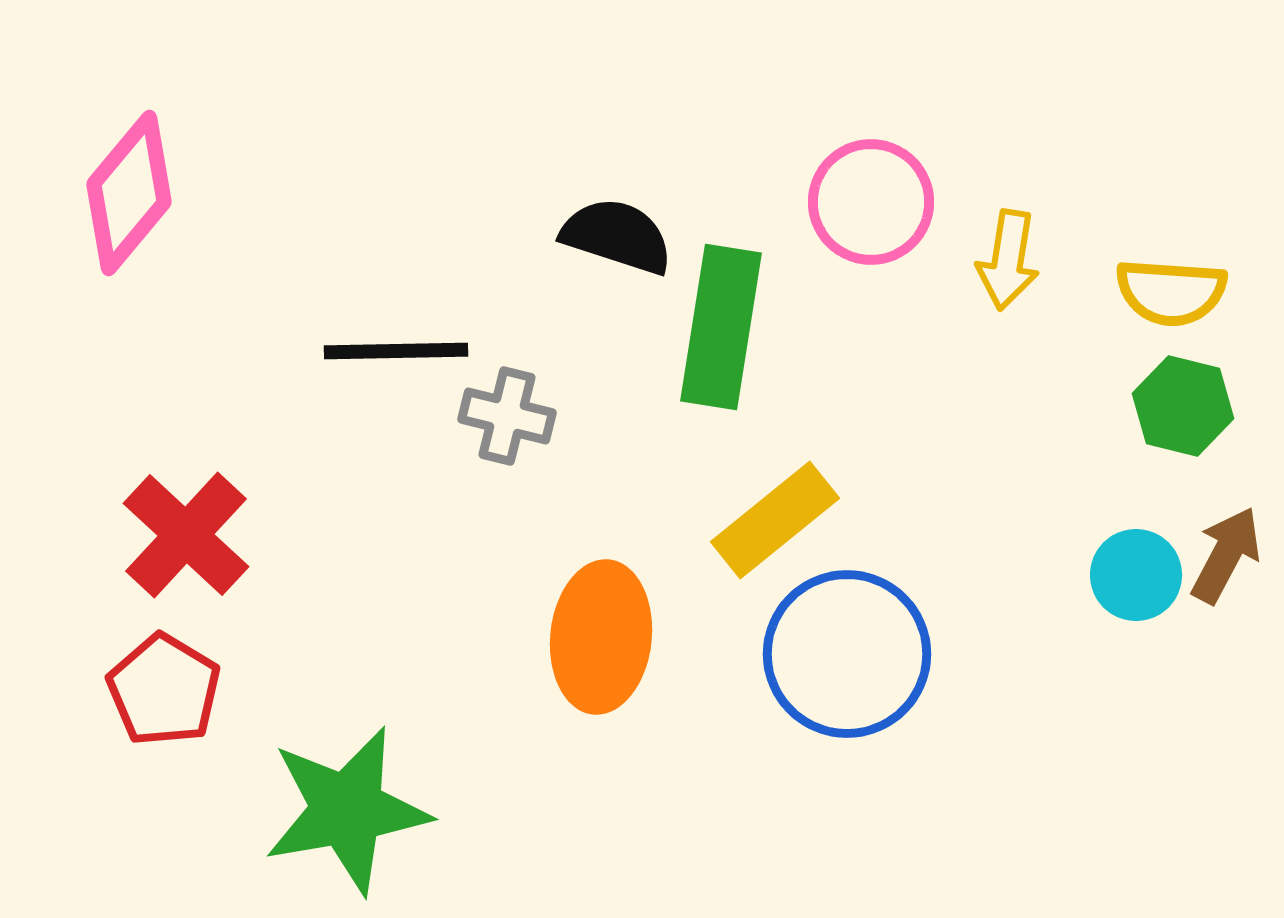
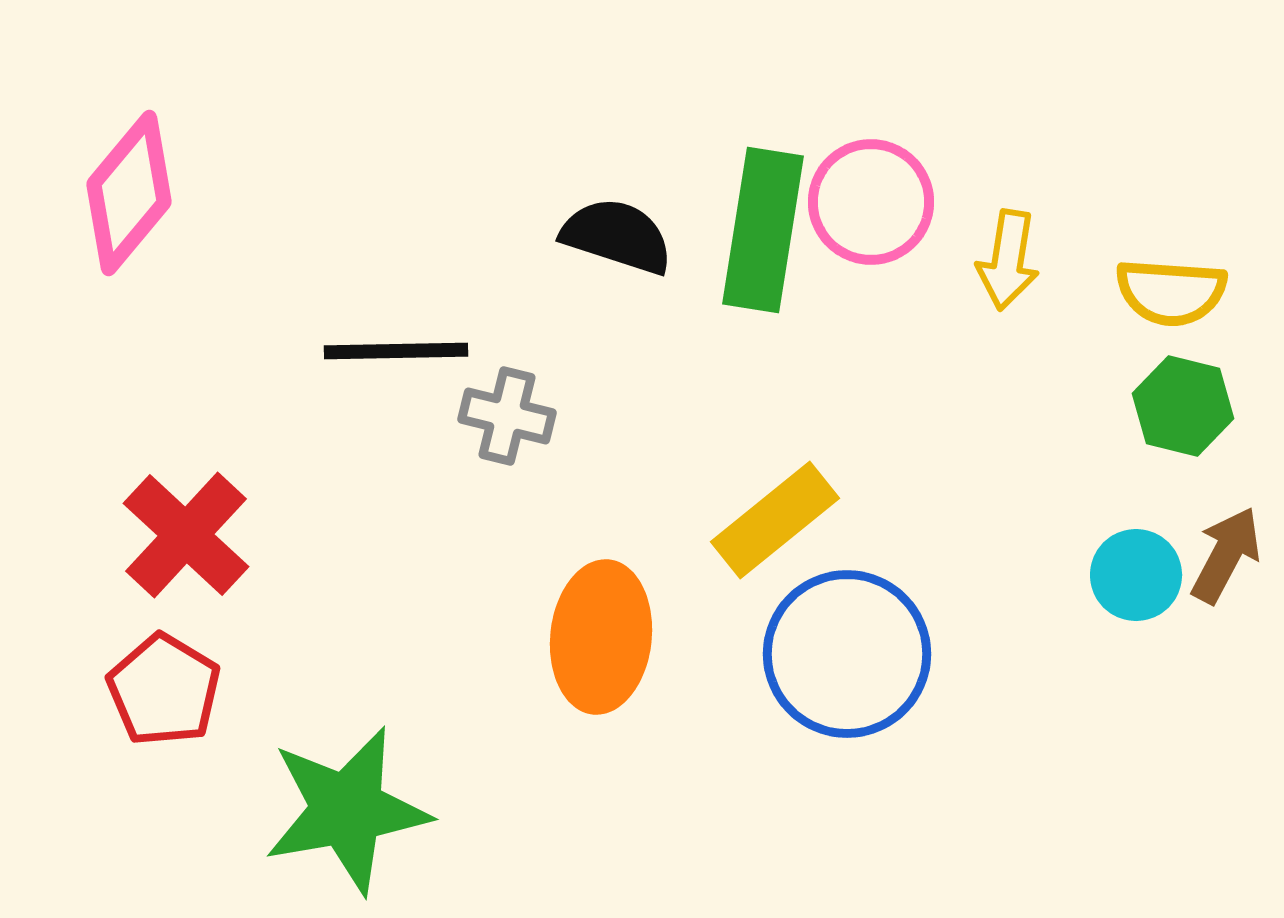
green rectangle: moved 42 px right, 97 px up
